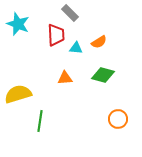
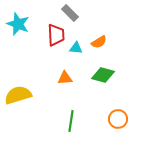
yellow semicircle: moved 1 px down
green line: moved 31 px right
